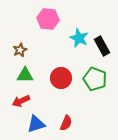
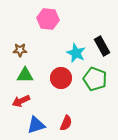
cyan star: moved 3 px left, 15 px down
brown star: rotated 24 degrees clockwise
blue triangle: moved 1 px down
